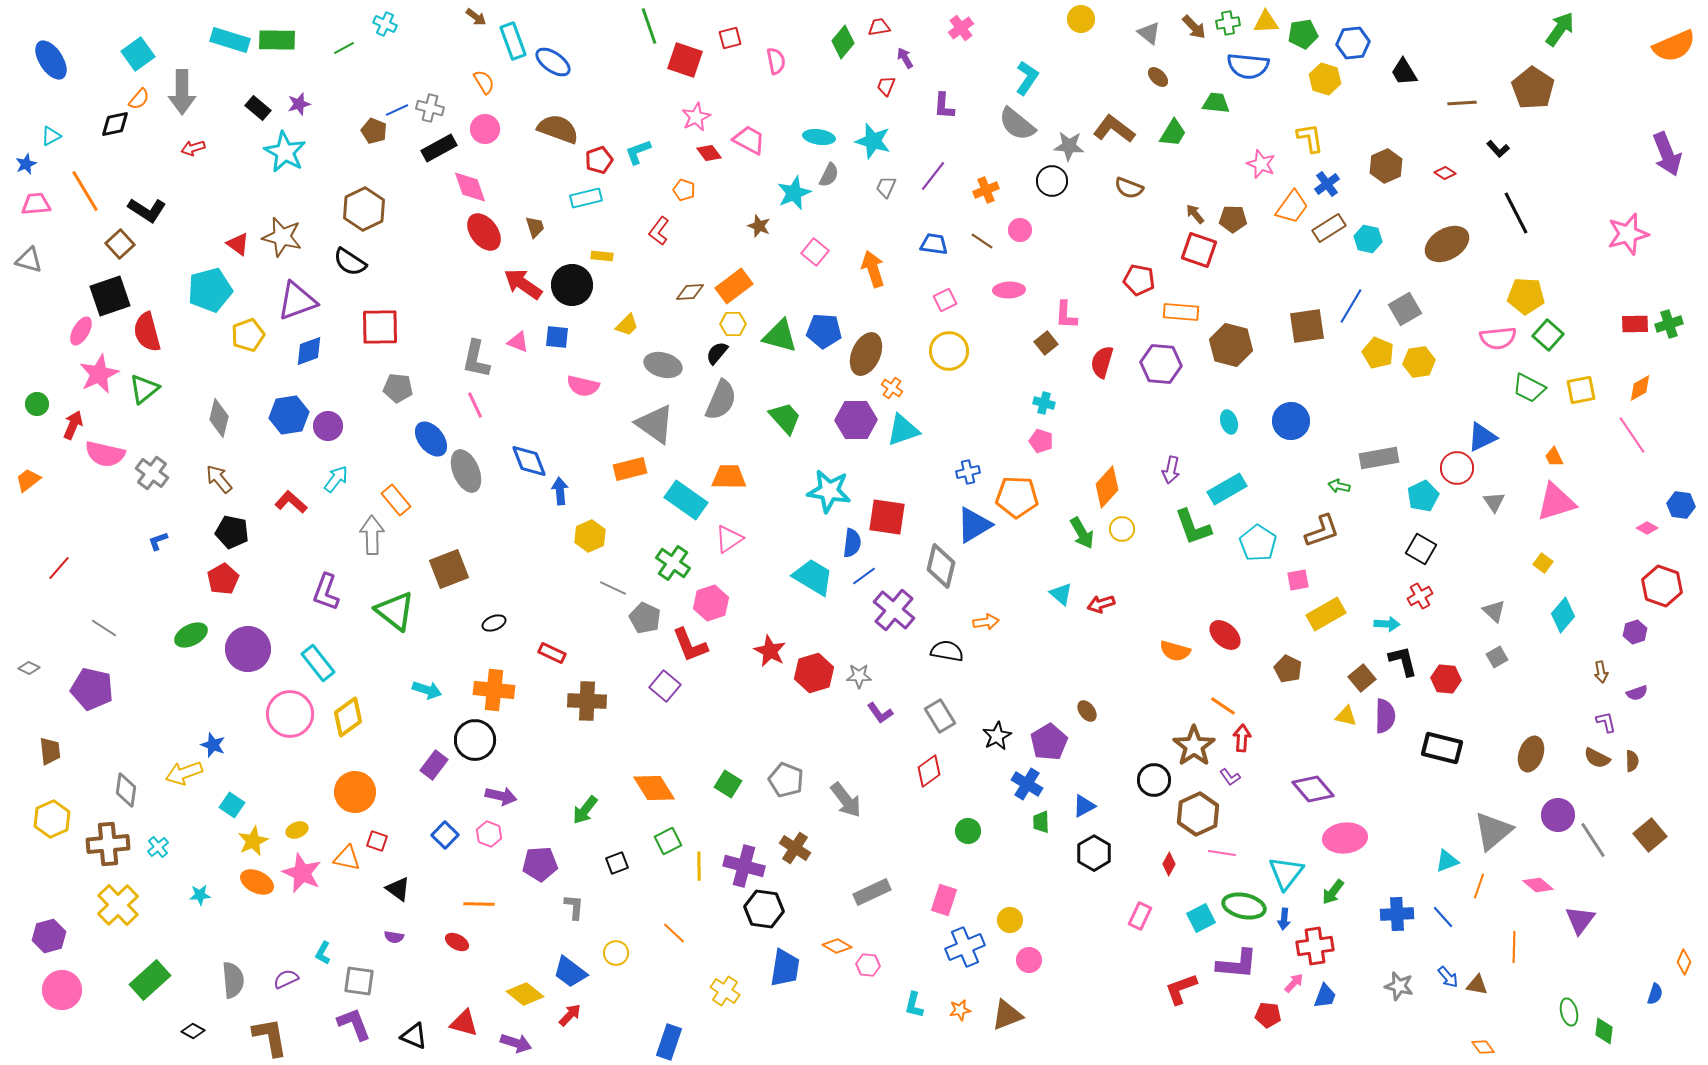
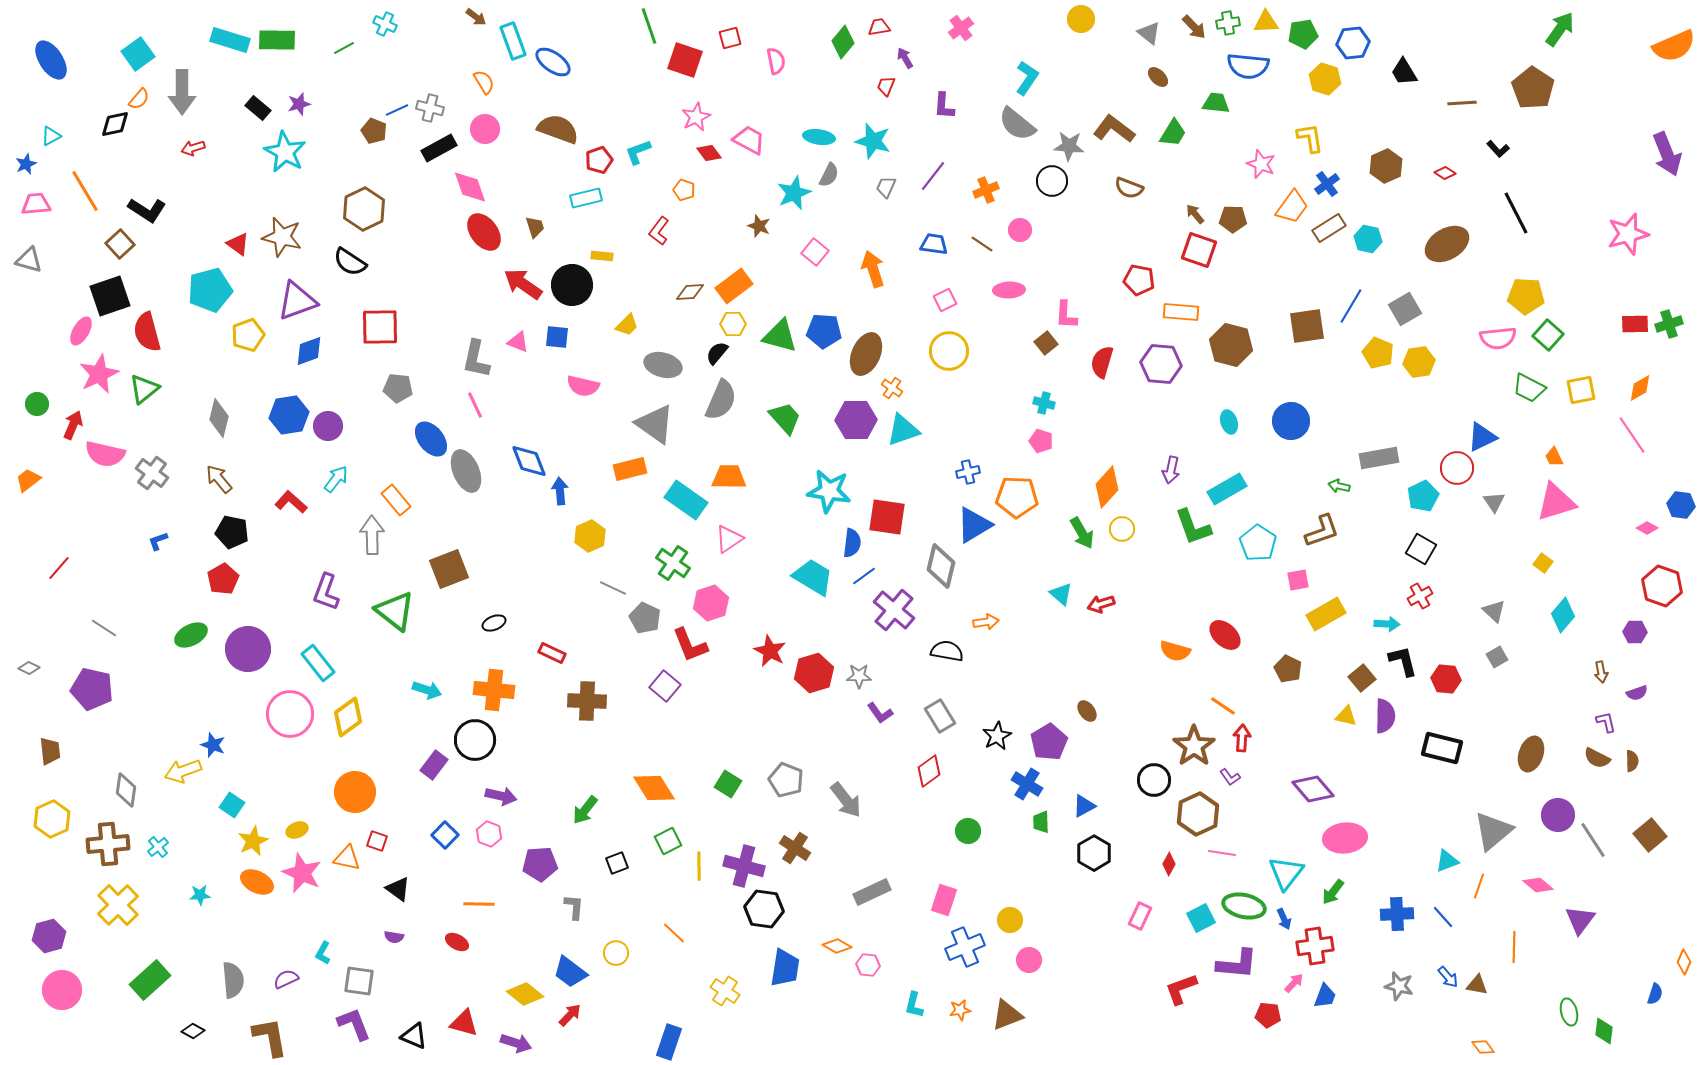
brown line at (982, 241): moved 3 px down
purple hexagon at (1635, 632): rotated 20 degrees clockwise
yellow arrow at (184, 773): moved 1 px left, 2 px up
blue arrow at (1284, 919): rotated 30 degrees counterclockwise
